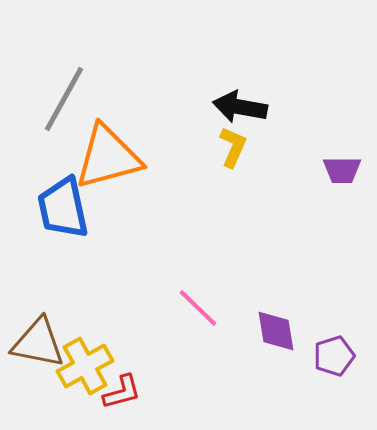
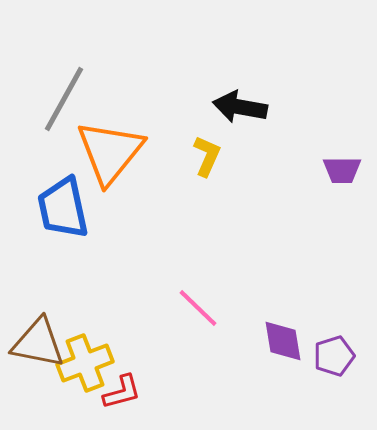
yellow L-shape: moved 26 px left, 9 px down
orange triangle: moved 2 px right, 5 px up; rotated 36 degrees counterclockwise
purple diamond: moved 7 px right, 10 px down
yellow cross: moved 3 px up; rotated 8 degrees clockwise
